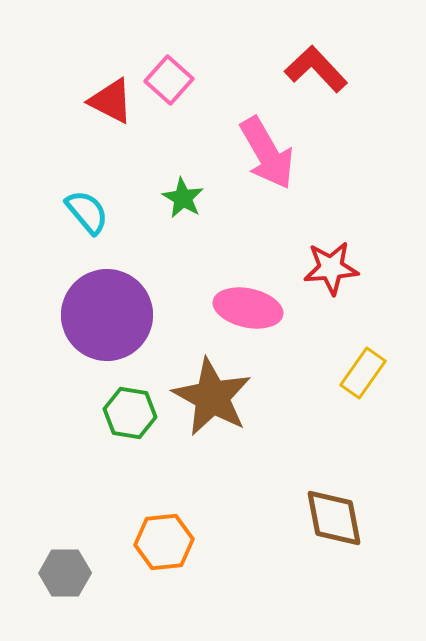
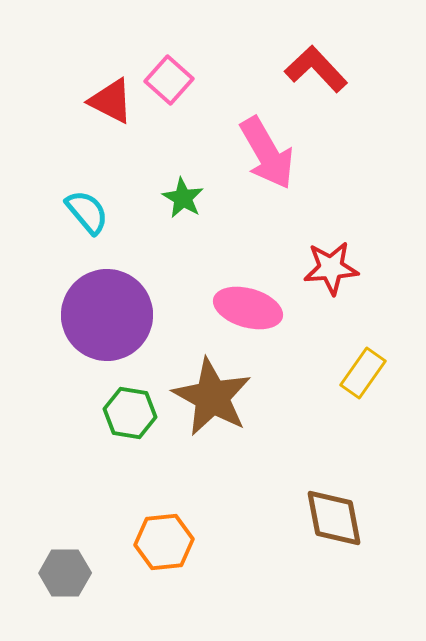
pink ellipse: rotated 4 degrees clockwise
